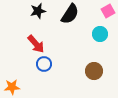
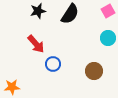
cyan circle: moved 8 px right, 4 px down
blue circle: moved 9 px right
